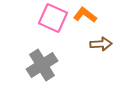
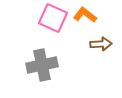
gray cross: rotated 20 degrees clockwise
